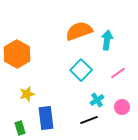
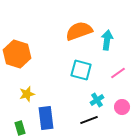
orange hexagon: rotated 12 degrees counterclockwise
cyan square: rotated 30 degrees counterclockwise
